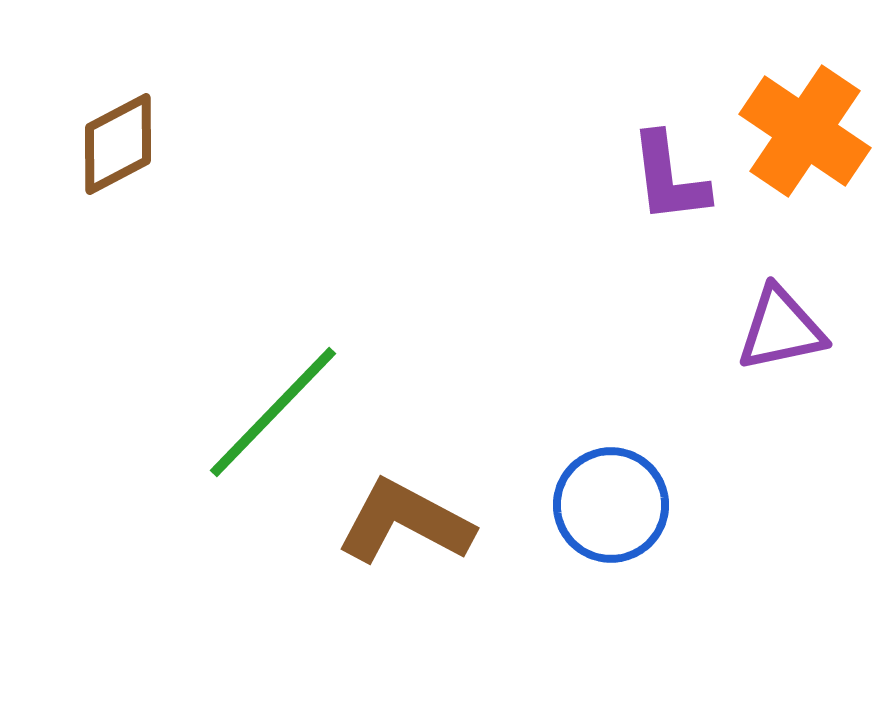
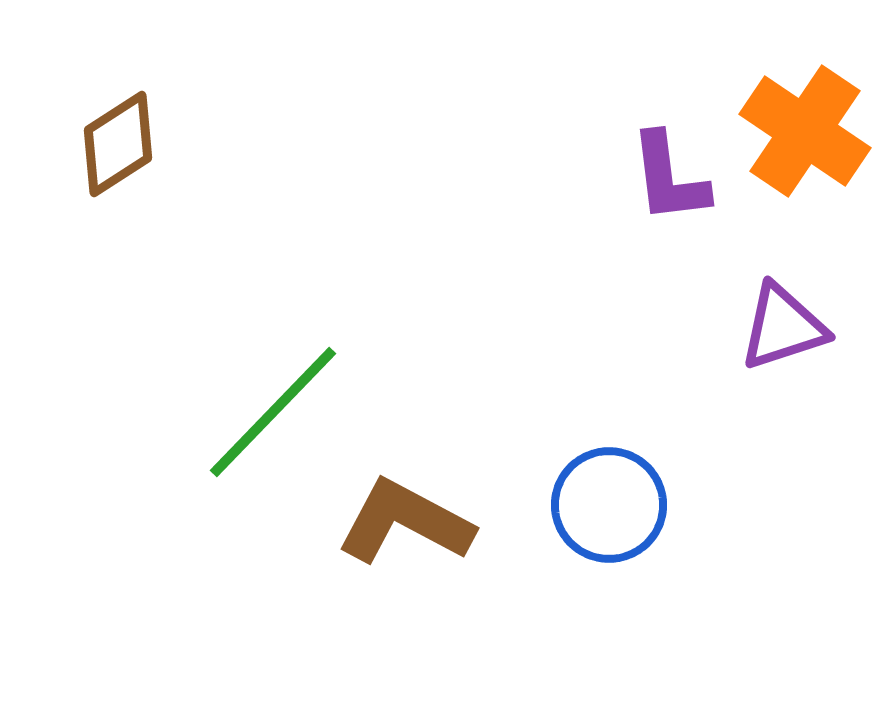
brown diamond: rotated 5 degrees counterclockwise
purple triangle: moved 2 px right, 2 px up; rotated 6 degrees counterclockwise
blue circle: moved 2 px left
